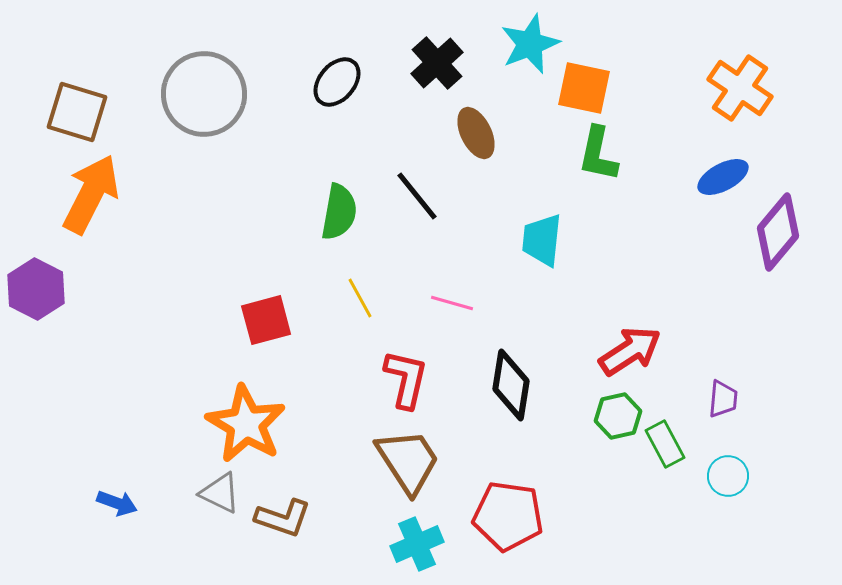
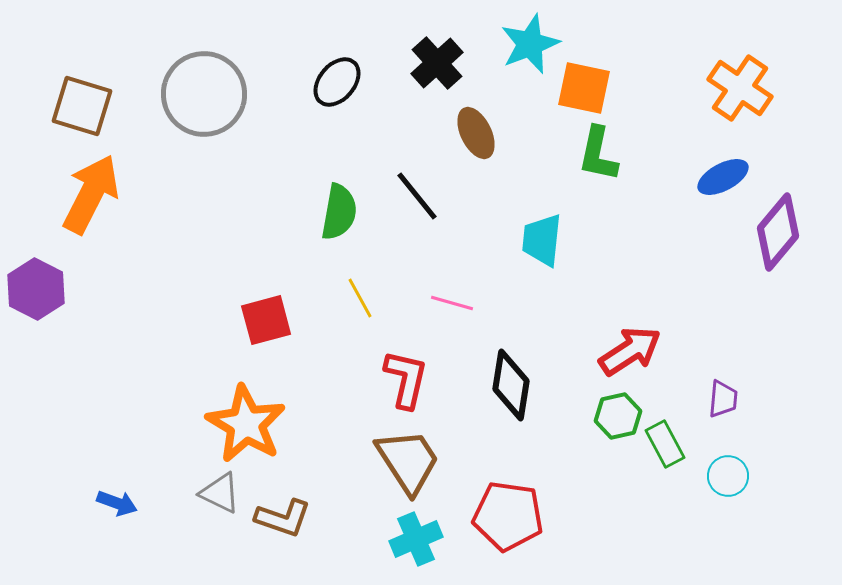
brown square: moved 5 px right, 6 px up
cyan cross: moved 1 px left, 5 px up
